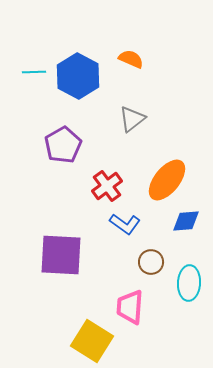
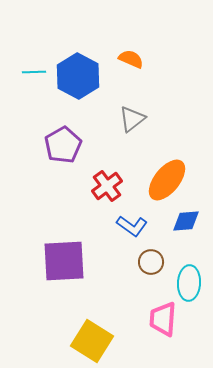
blue L-shape: moved 7 px right, 2 px down
purple square: moved 3 px right, 6 px down; rotated 6 degrees counterclockwise
pink trapezoid: moved 33 px right, 12 px down
